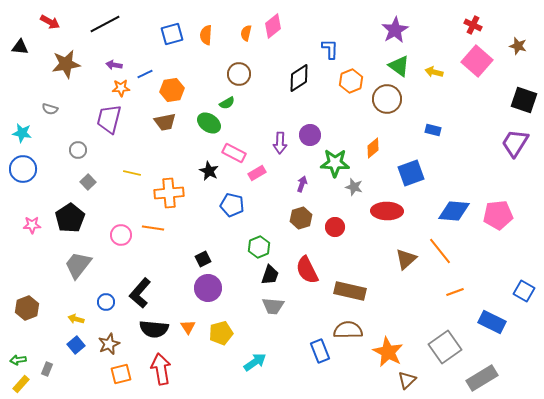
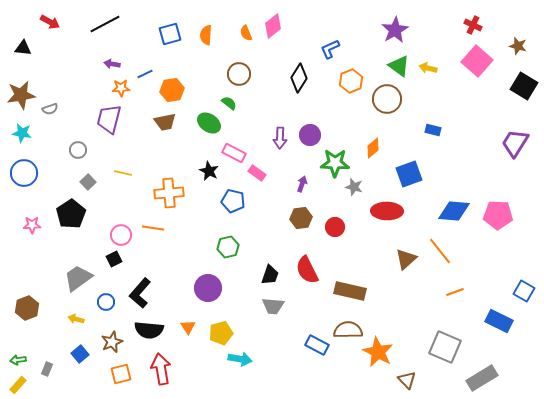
orange semicircle at (246, 33): rotated 35 degrees counterclockwise
blue square at (172, 34): moved 2 px left
black triangle at (20, 47): moved 3 px right, 1 px down
blue L-shape at (330, 49): rotated 115 degrees counterclockwise
brown star at (66, 64): moved 45 px left, 31 px down
purple arrow at (114, 65): moved 2 px left, 1 px up
yellow arrow at (434, 72): moved 6 px left, 4 px up
black diamond at (299, 78): rotated 24 degrees counterclockwise
black square at (524, 100): moved 14 px up; rotated 12 degrees clockwise
green semicircle at (227, 103): moved 2 px right; rotated 112 degrees counterclockwise
gray semicircle at (50, 109): rotated 35 degrees counterclockwise
purple arrow at (280, 143): moved 5 px up
blue circle at (23, 169): moved 1 px right, 4 px down
yellow line at (132, 173): moved 9 px left
pink rectangle at (257, 173): rotated 66 degrees clockwise
blue square at (411, 173): moved 2 px left, 1 px down
blue pentagon at (232, 205): moved 1 px right, 4 px up
pink pentagon at (498, 215): rotated 8 degrees clockwise
black pentagon at (70, 218): moved 1 px right, 4 px up
brown hexagon at (301, 218): rotated 10 degrees clockwise
green hexagon at (259, 247): moved 31 px left; rotated 10 degrees clockwise
black square at (203, 259): moved 89 px left
gray trapezoid at (78, 265): moved 13 px down; rotated 16 degrees clockwise
blue rectangle at (492, 322): moved 7 px right, 1 px up
black semicircle at (154, 329): moved 5 px left, 1 px down
brown star at (109, 344): moved 3 px right, 2 px up
blue square at (76, 345): moved 4 px right, 9 px down
gray square at (445, 347): rotated 32 degrees counterclockwise
blue rectangle at (320, 351): moved 3 px left, 6 px up; rotated 40 degrees counterclockwise
orange star at (388, 352): moved 10 px left
cyan arrow at (255, 362): moved 15 px left, 3 px up; rotated 45 degrees clockwise
brown triangle at (407, 380): rotated 30 degrees counterclockwise
yellow rectangle at (21, 384): moved 3 px left, 1 px down
